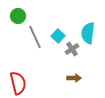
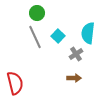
green circle: moved 19 px right, 3 px up
gray cross: moved 4 px right, 5 px down
red semicircle: moved 3 px left
